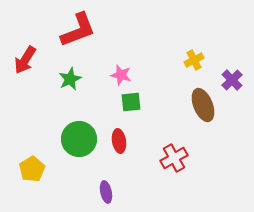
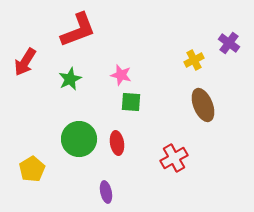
red arrow: moved 2 px down
purple cross: moved 3 px left, 37 px up; rotated 10 degrees counterclockwise
green square: rotated 10 degrees clockwise
red ellipse: moved 2 px left, 2 px down
